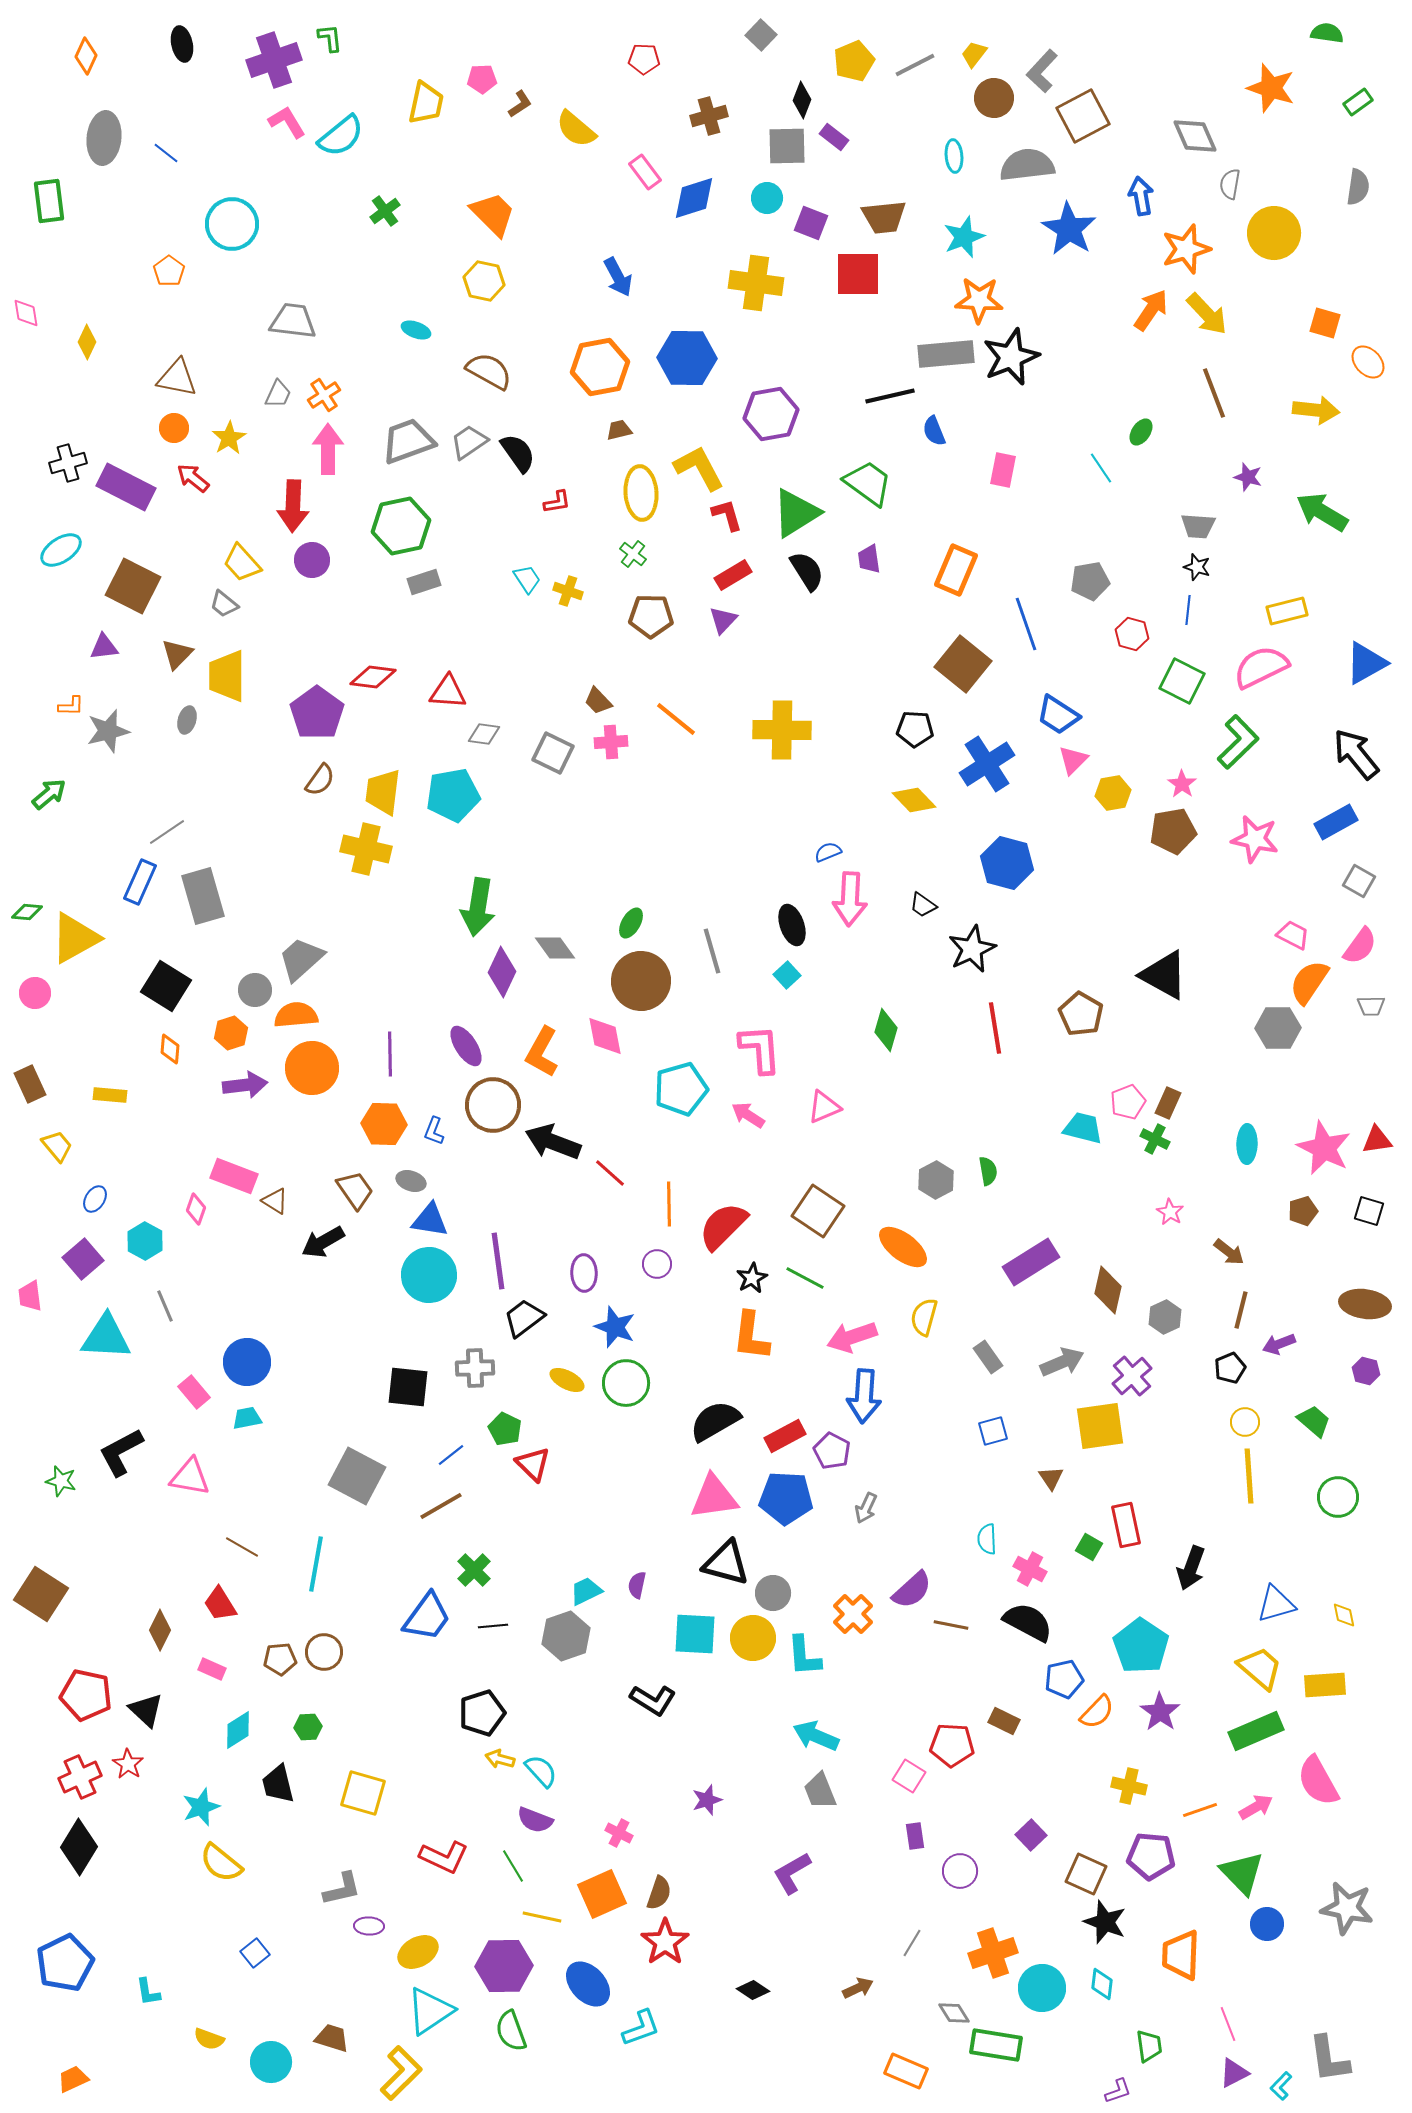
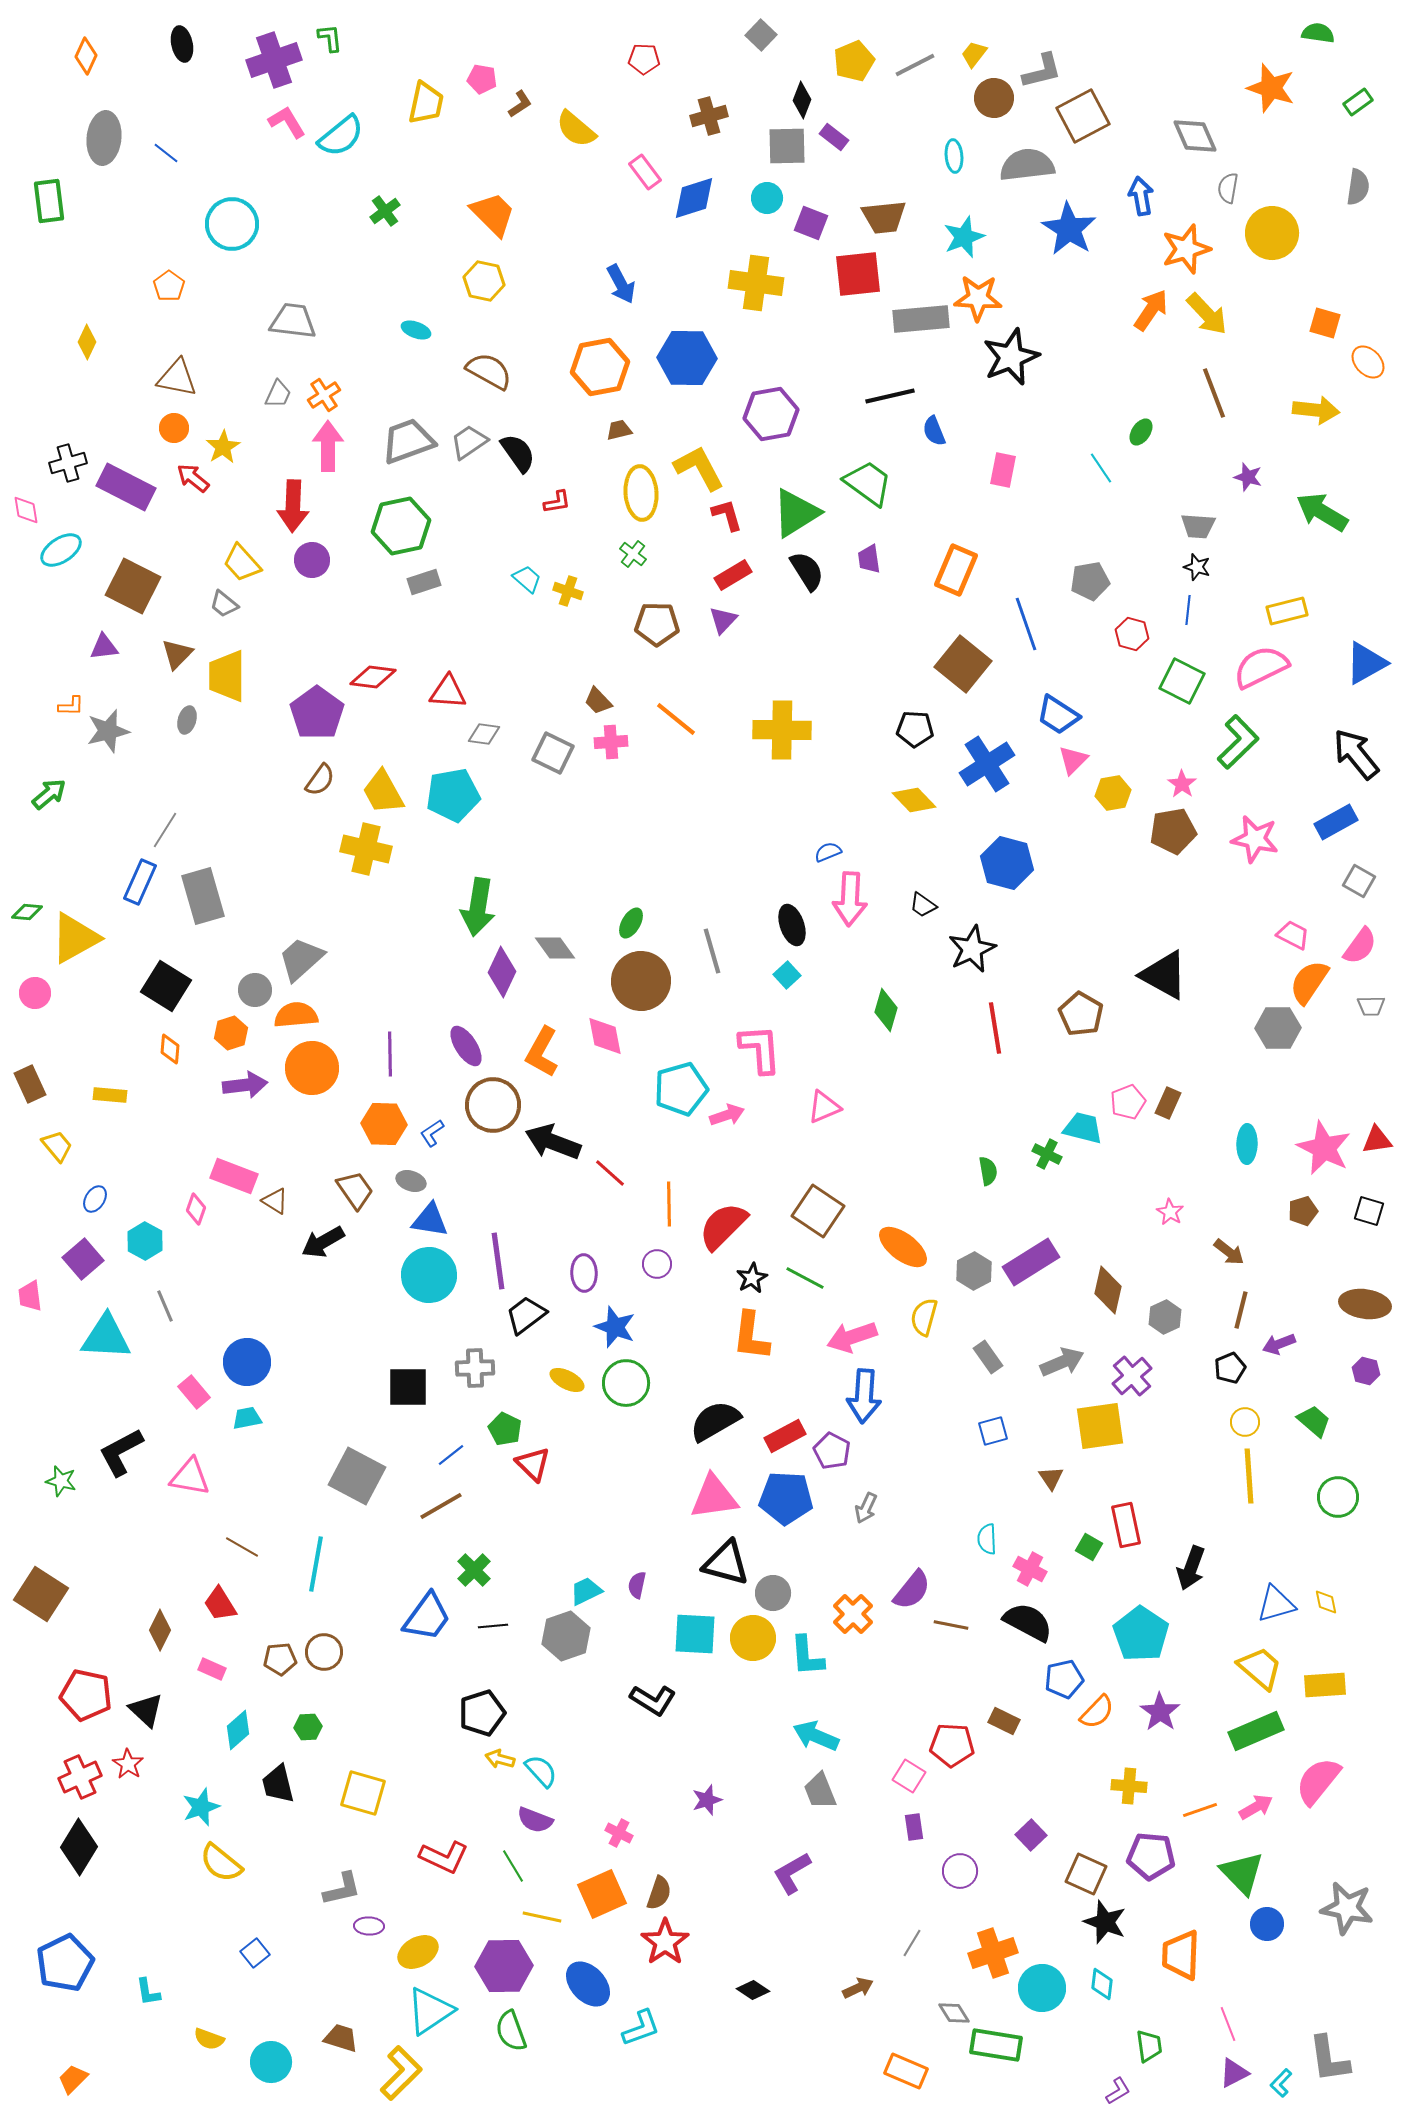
green semicircle at (1327, 33): moved 9 px left
gray L-shape at (1042, 71): rotated 147 degrees counterclockwise
pink pentagon at (482, 79): rotated 12 degrees clockwise
gray semicircle at (1230, 184): moved 2 px left, 4 px down
yellow circle at (1274, 233): moved 2 px left
orange pentagon at (169, 271): moved 15 px down
red square at (858, 274): rotated 6 degrees counterclockwise
blue arrow at (618, 277): moved 3 px right, 7 px down
orange star at (979, 300): moved 1 px left, 2 px up
pink diamond at (26, 313): moved 197 px down
gray rectangle at (946, 354): moved 25 px left, 35 px up
yellow star at (229, 438): moved 6 px left, 9 px down
pink arrow at (328, 449): moved 3 px up
cyan trapezoid at (527, 579): rotated 16 degrees counterclockwise
brown pentagon at (651, 616): moved 6 px right, 8 px down
yellow trapezoid at (383, 792): rotated 36 degrees counterclockwise
gray line at (167, 832): moved 2 px left, 2 px up; rotated 24 degrees counterclockwise
green diamond at (886, 1030): moved 20 px up
pink arrow at (748, 1115): moved 21 px left; rotated 128 degrees clockwise
blue L-shape at (434, 1131): moved 2 px left, 2 px down; rotated 36 degrees clockwise
green cross at (1155, 1139): moved 108 px left, 15 px down
gray hexagon at (936, 1180): moved 38 px right, 91 px down
black trapezoid at (524, 1318): moved 2 px right, 3 px up
black square at (408, 1387): rotated 6 degrees counterclockwise
purple semicircle at (912, 1590): rotated 9 degrees counterclockwise
yellow diamond at (1344, 1615): moved 18 px left, 13 px up
cyan pentagon at (1141, 1646): moved 12 px up
cyan L-shape at (804, 1656): moved 3 px right
cyan diamond at (238, 1730): rotated 9 degrees counterclockwise
pink semicircle at (1318, 1781): rotated 68 degrees clockwise
yellow cross at (1129, 1786): rotated 8 degrees counterclockwise
purple rectangle at (915, 1836): moved 1 px left, 9 px up
brown trapezoid at (332, 2038): moved 9 px right
orange trapezoid at (73, 2079): rotated 20 degrees counterclockwise
cyan L-shape at (1281, 2086): moved 3 px up
purple L-shape at (1118, 2091): rotated 12 degrees counterclockwise
